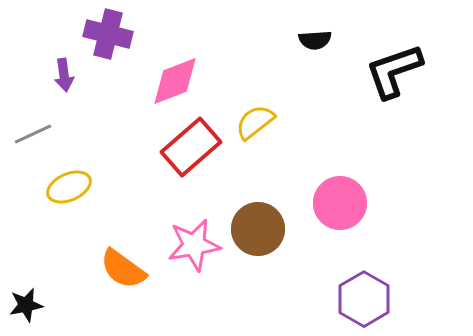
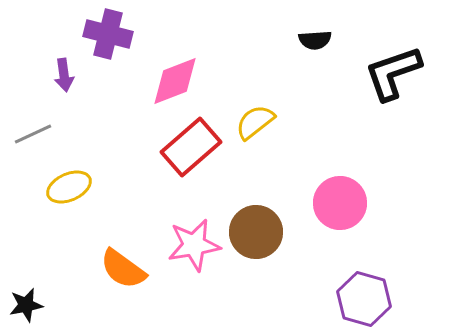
black L-shape: moved 1 px left, 2 px down
brown circle: moved 2 px left, 3 px down
purple hexagon: rotated 14 degrees counterclockwise
